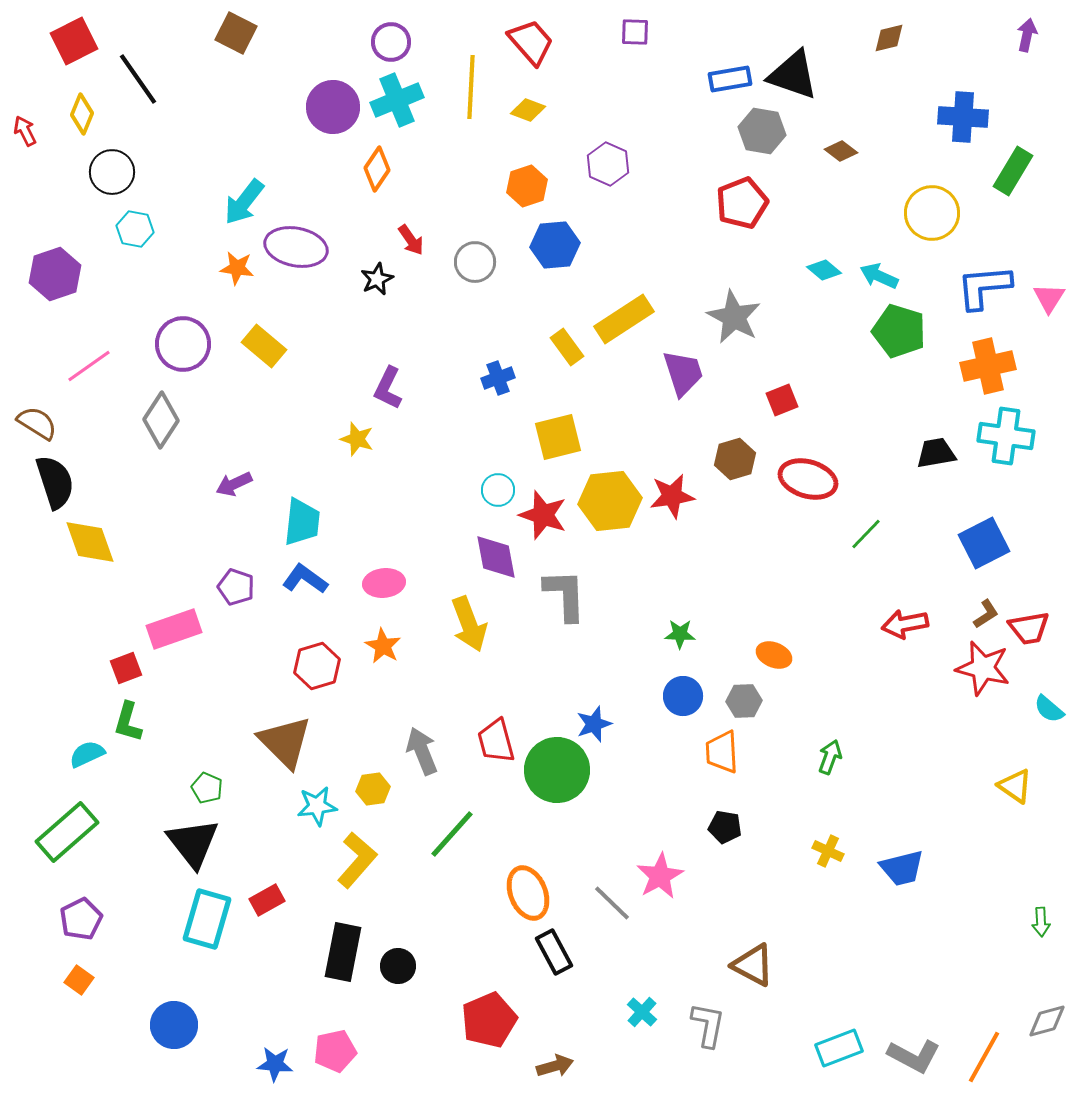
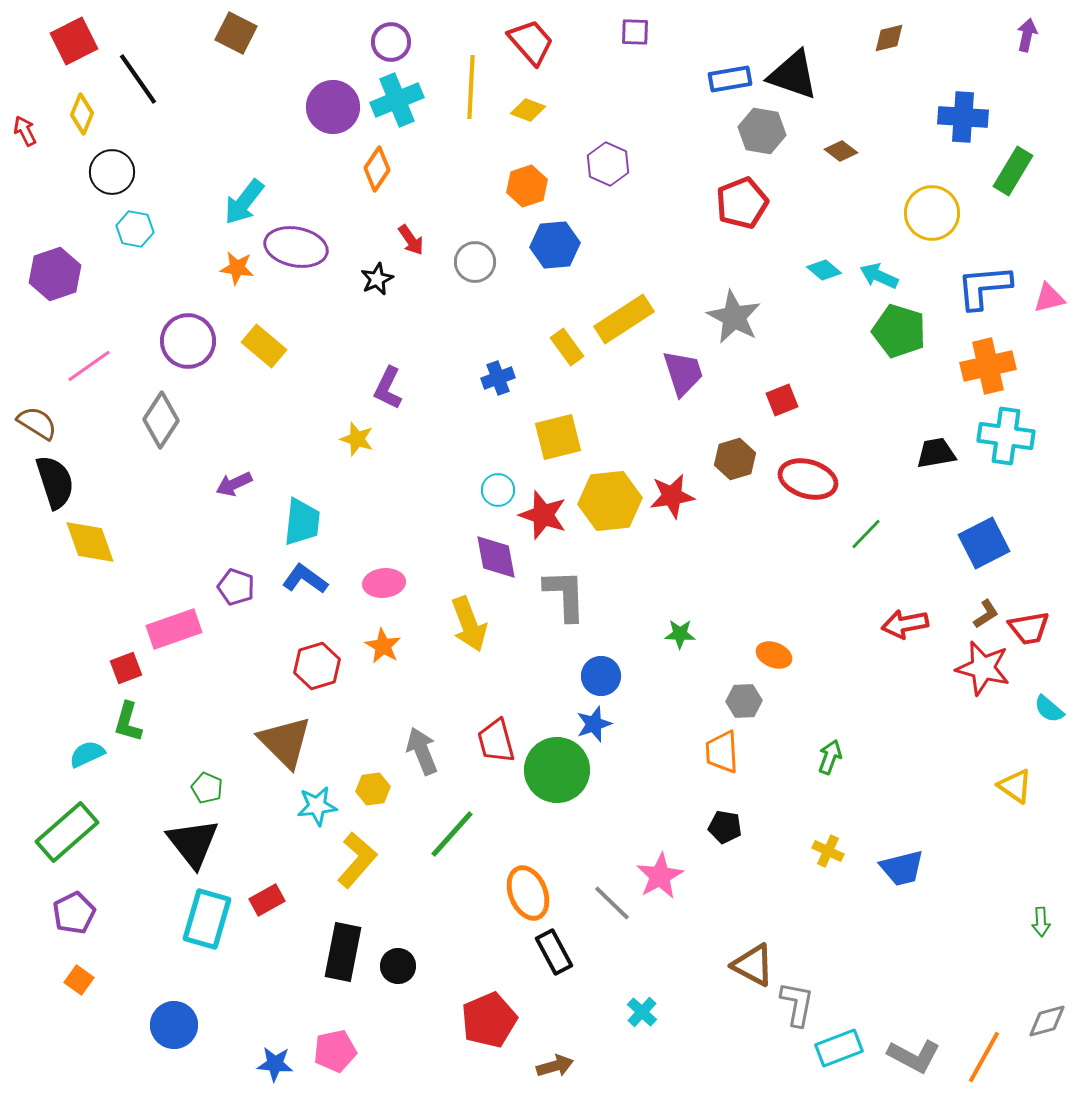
pink triangle at (1049, 298): rotated 44 degrees clockwise
purple circle at (183, 344): moved 5 px right, 3 px up
blue circle at (683, 696): moved 82 px left, 20 px up
purple pentagon at (81, 919): moved 7 px left, 6 px up
gray L-shape at (708, 1025): moved 89 px right, 21 px up
